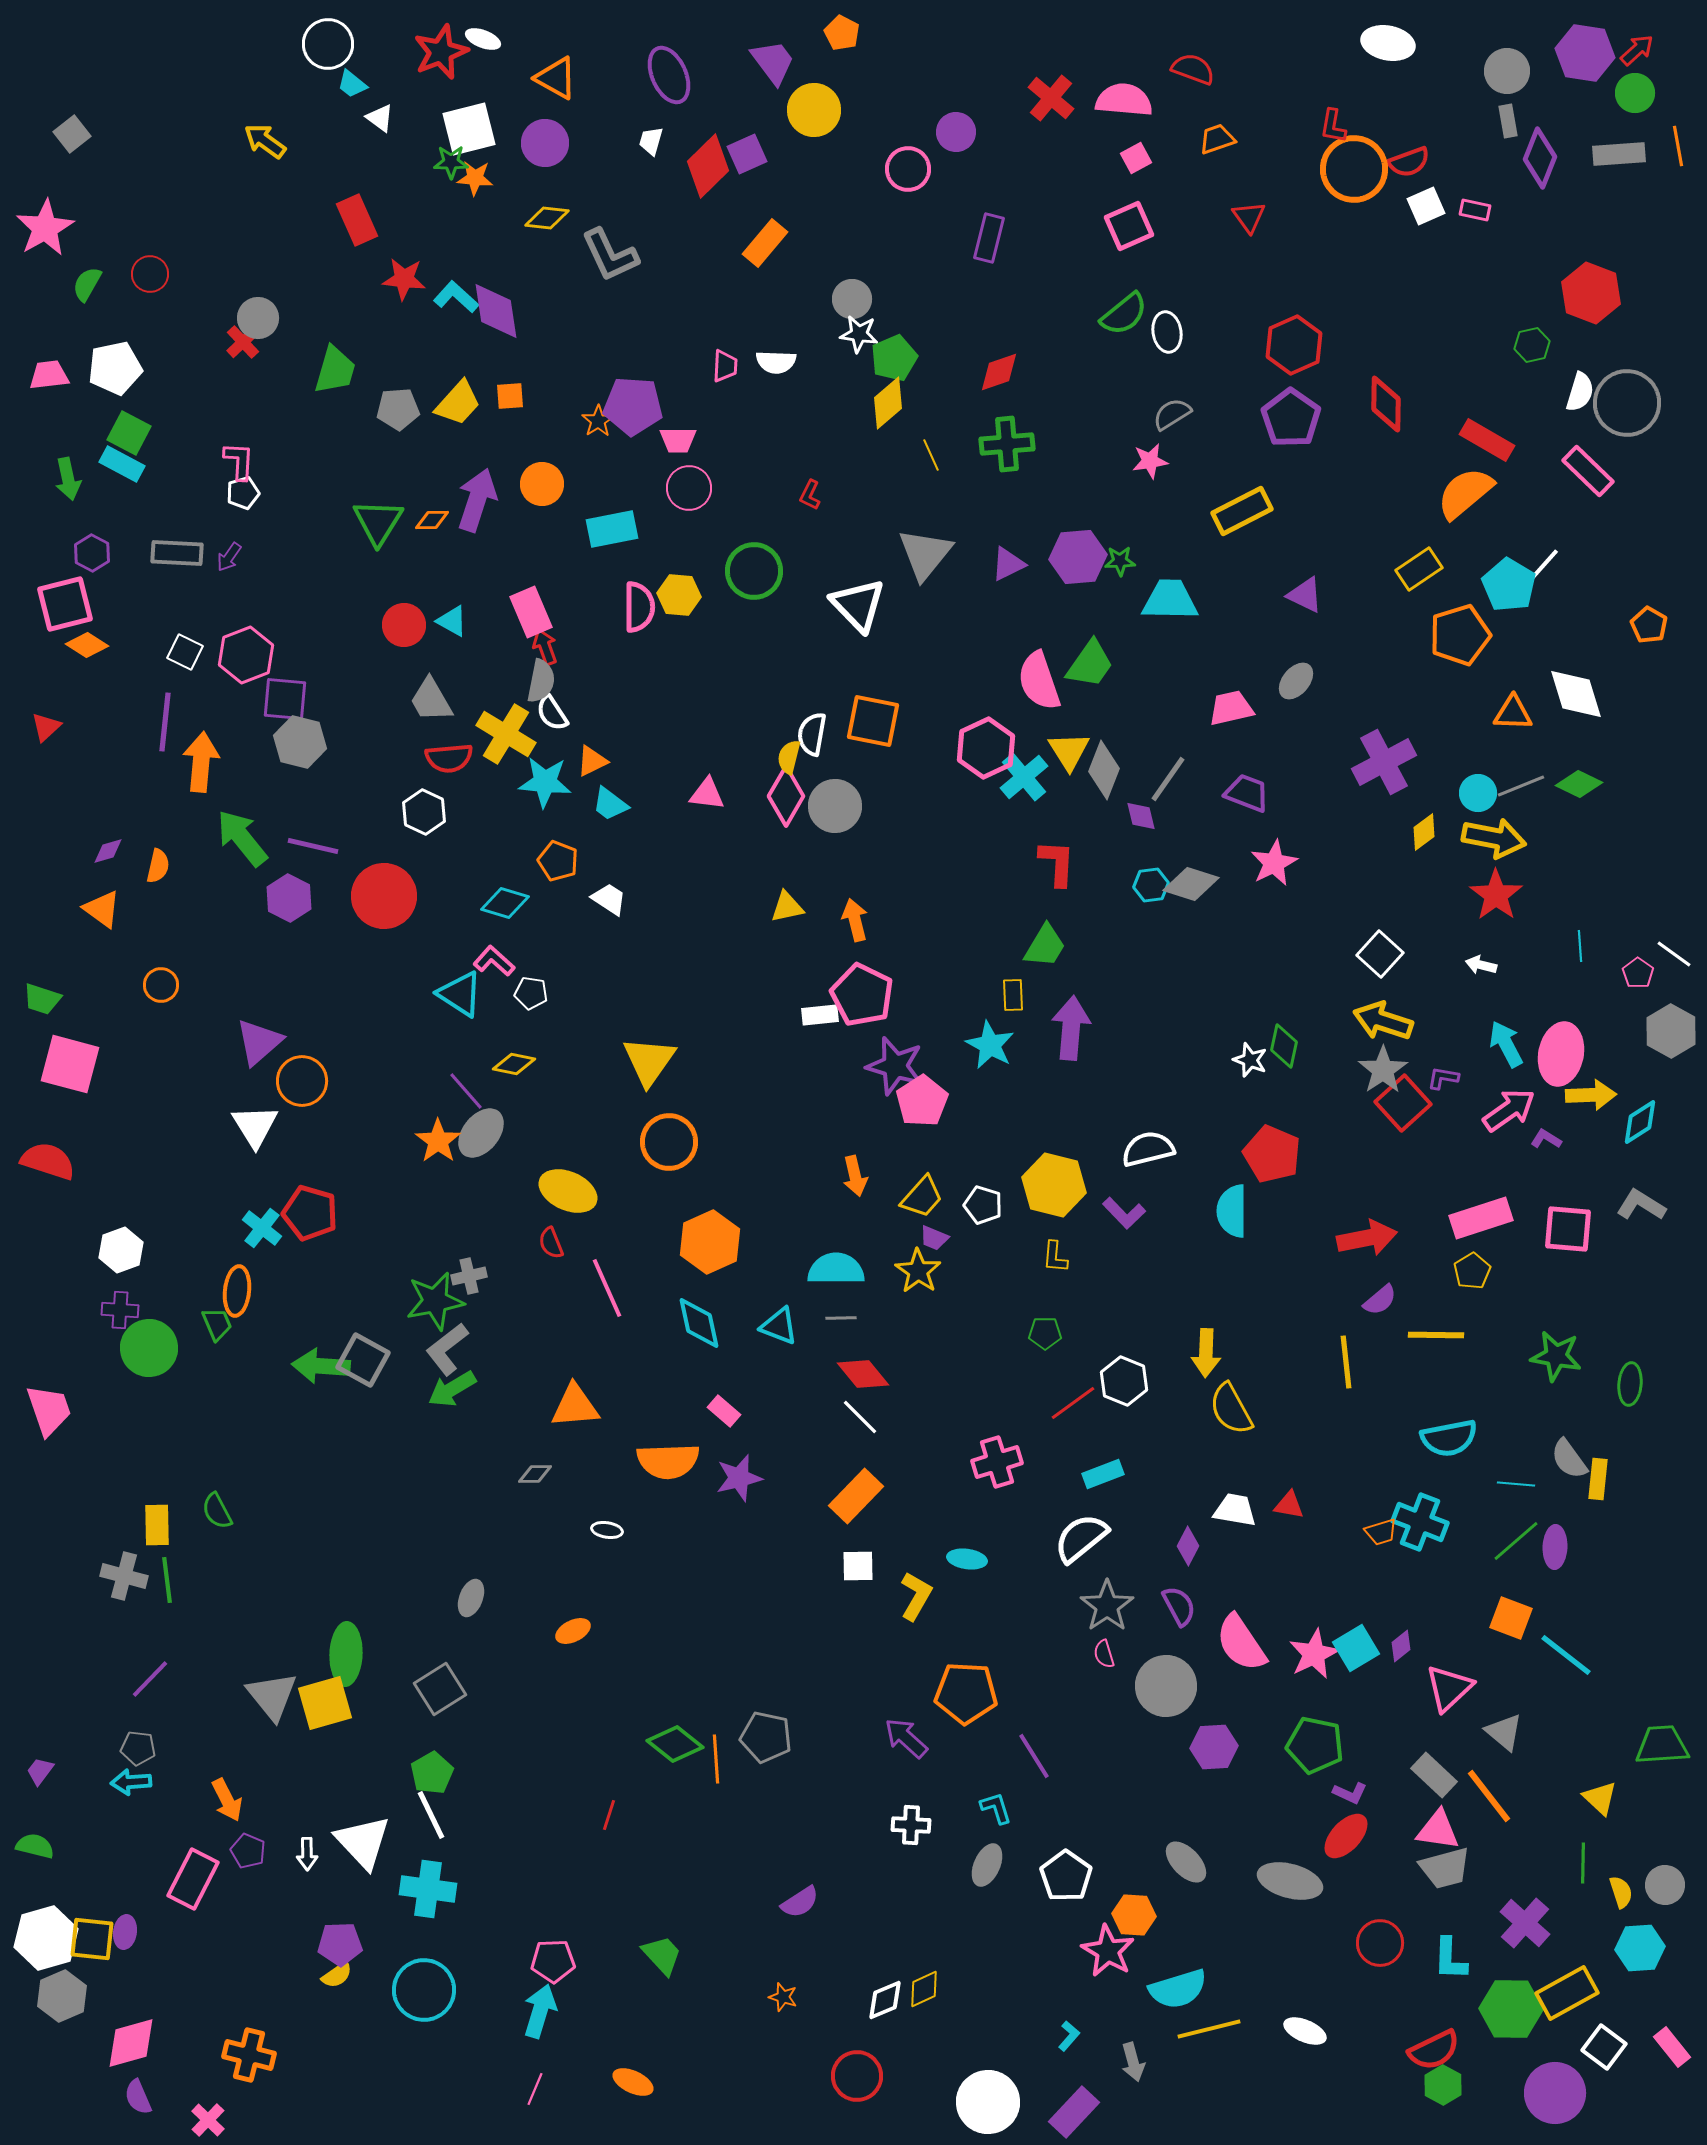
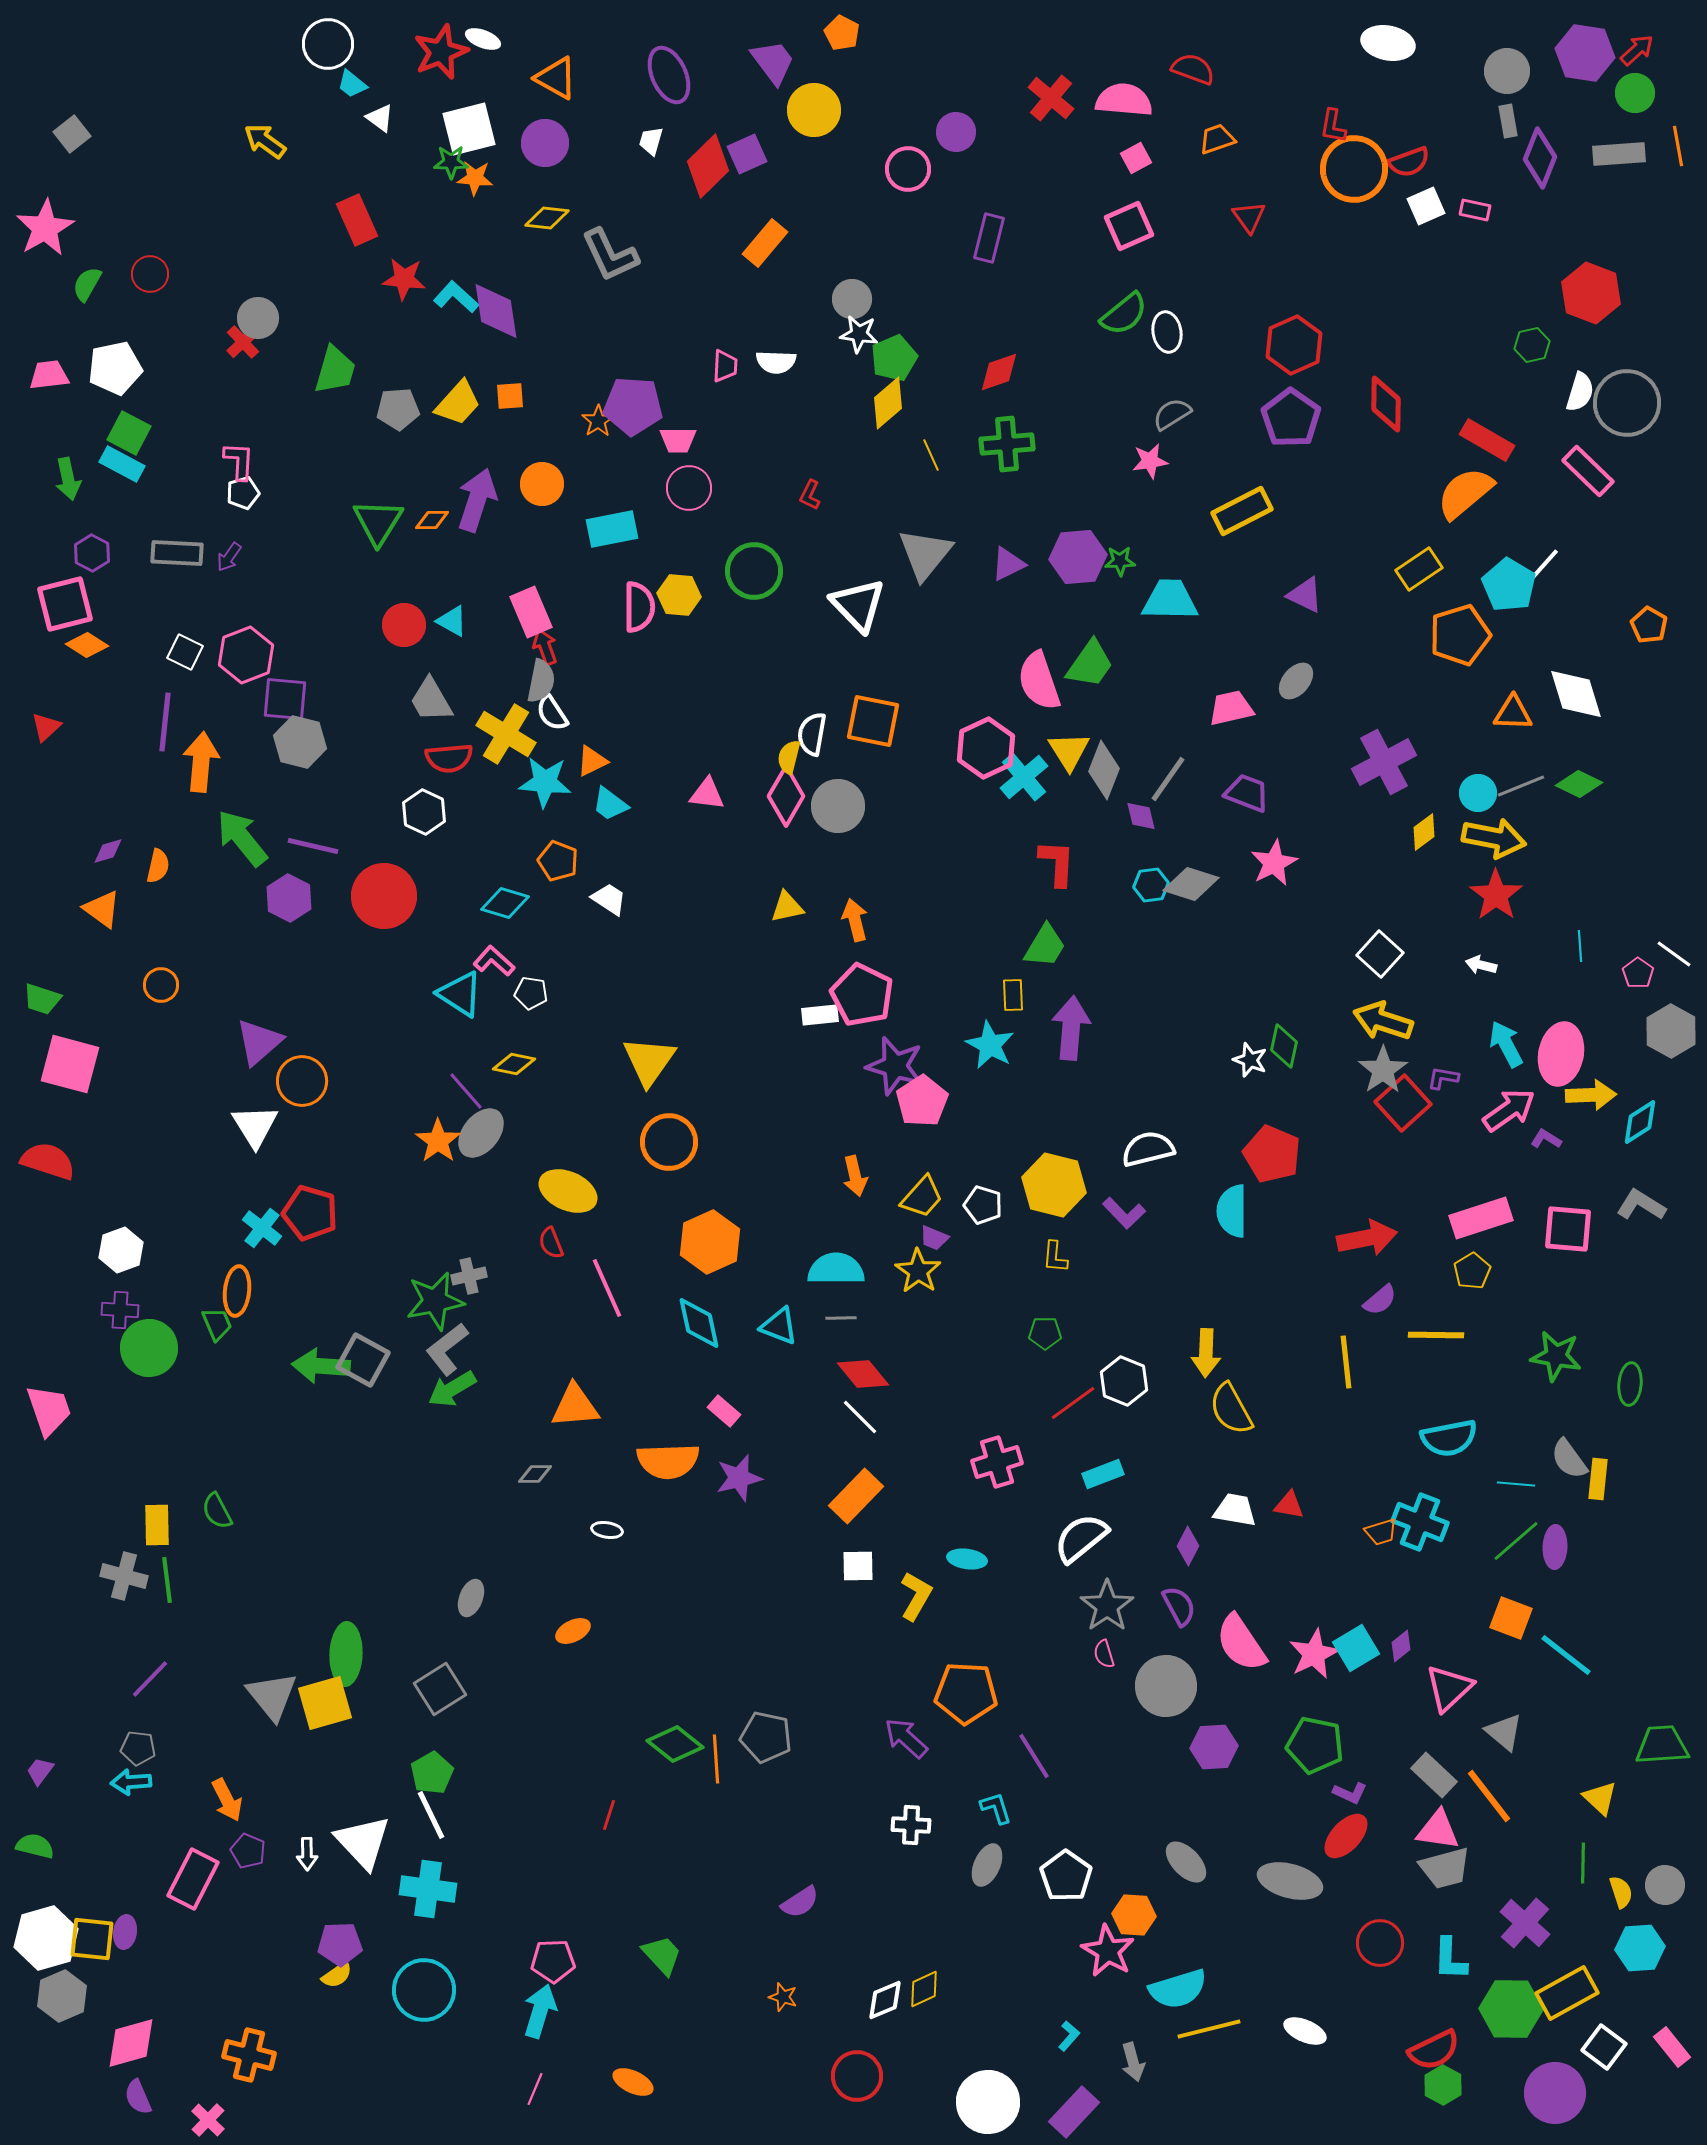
gray circle at (835, 806): moved 3 px right
